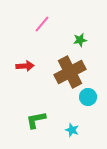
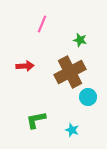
pink line: rotated 18 degrees counterclockwise
green star: rotated 24 degrees clockwise
